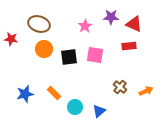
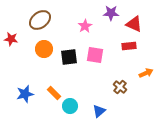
purple star: moved 4 px up
brown ellipse: moved 1 px right, 4 px up; rotated 55 degrees counterclockwise
orange arrow: moved 18 px up
cyan circle: moved 5 px left, 1 px up
